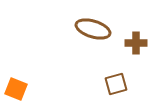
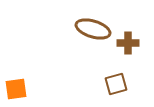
brown cross: moved 8 px left
orange square: rotated 30 degrees counterclockwise
